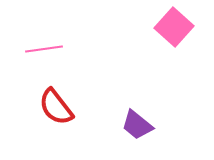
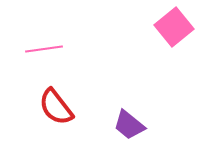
pink square: rotated 9 degrees clockwise
purple trapezoid: moved 8 px left
